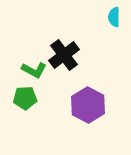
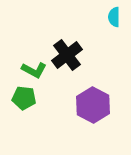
black cross: moved 3 px right
green pentagon: moved 1 px left; rotated 10 degrees clockwise
purple hexagon: moved 5 px right
